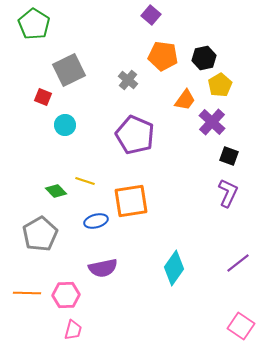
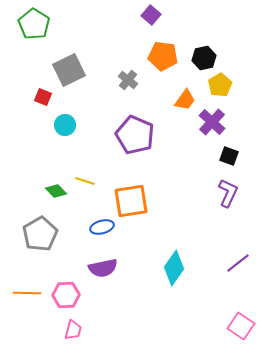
blue ellipse: moved 6 px right, 6 px down
